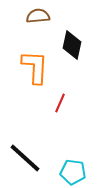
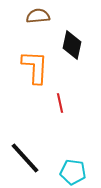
red line: rotated 36 degrees counterclockwise
black line: rotated 6 degrees clockwise
